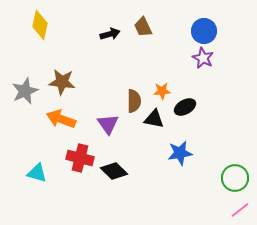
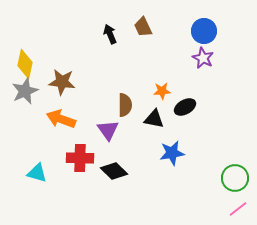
yellow diamond: moved 15 px left, 39 px down
black arrow: rotated 96 degrees counterclockwise
brown semicircle: moved 9 px left, 4 px down
purple triangle: moved 6 px down
blue star: moved 8 px left
red cross: rotated 12 degrees counterclockwise
pink line: moved 2 px left, 1 px up
